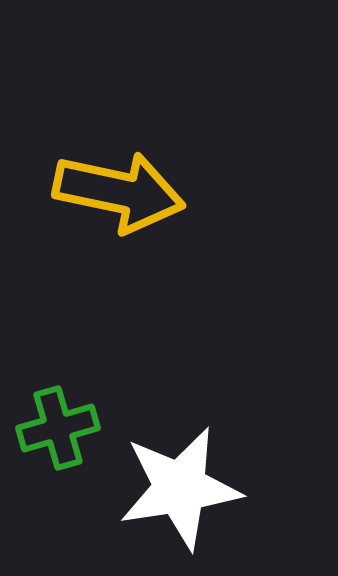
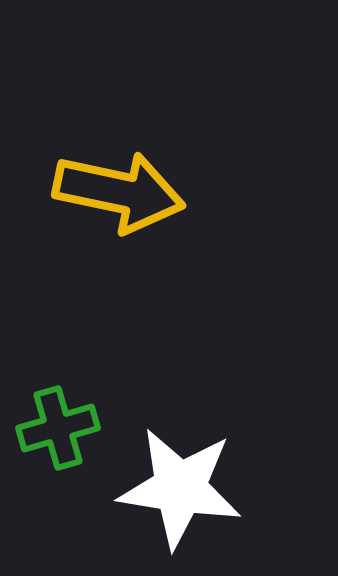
white star: rotated 18 degrees clockwise
